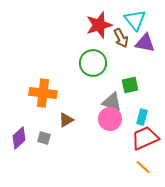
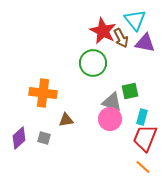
red star: moved 4 px right, 6 px down; rotated 28 degrees counterclockwise
green square: moved 6 px down
brown triangle: rotated 21 degrees clockwise
red trapezoid: rotated 44 degrees counterclockwise
